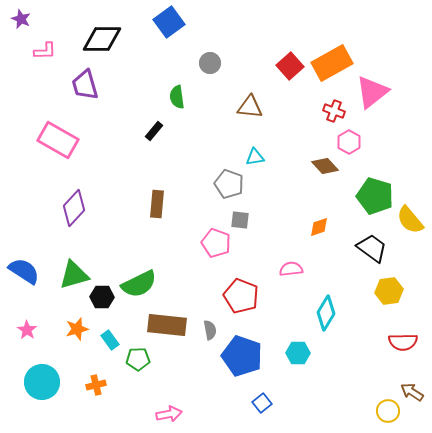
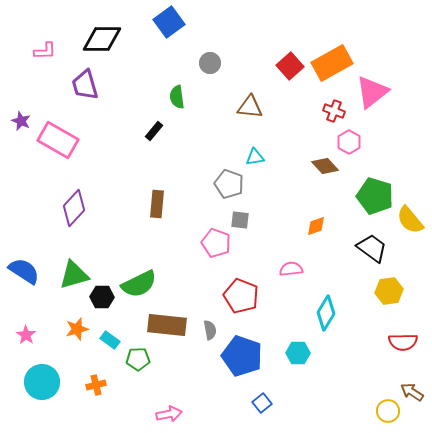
purple star at (21, 19): moved 102 px down
orange diamond at (319, 227): moved 3 px left, 1 px up
pink star at (27, 330): moved 1 px left, 5 px down
cyan rectangle at (110, 340): rotated 18 degrees counterclockwise
